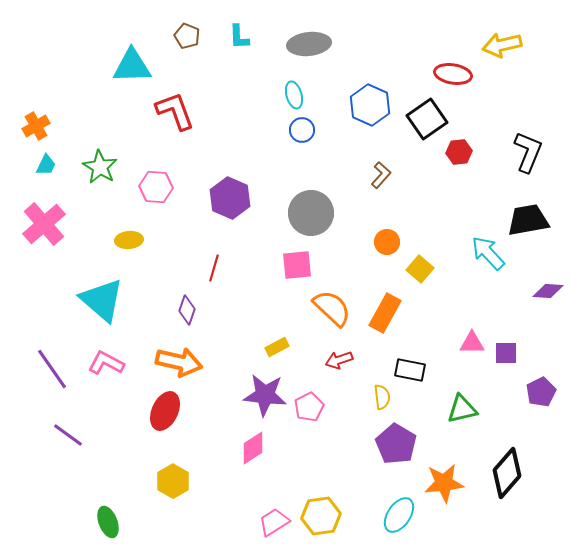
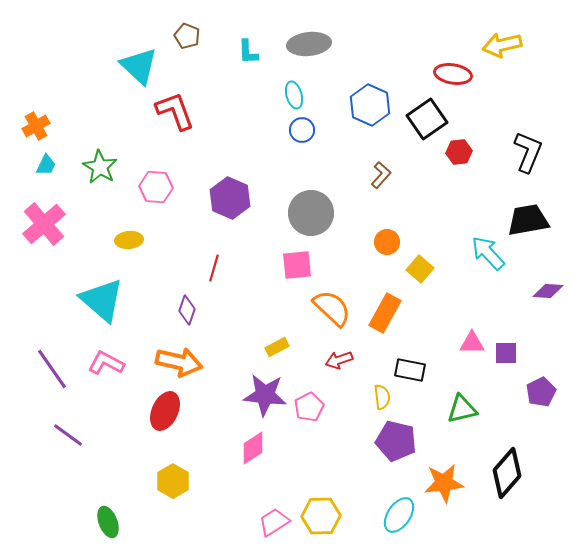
cyan L-shape at (239, 37): moved 9 px right, 15 px down
cyan triangle at (132, 66): moved 7 px right; rotated 45 degrees clockwise
purple pentagon at (396, 444): moved 3 px up; rotated 18 degrees counterclockwise
yellow hexagon at (321, 516): rotated 6 degrees clockwise
